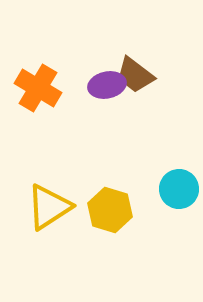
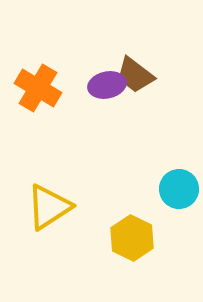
yellow hexagon: moved 22 px right, 28 px down; rotated 9 degrees clockwise
